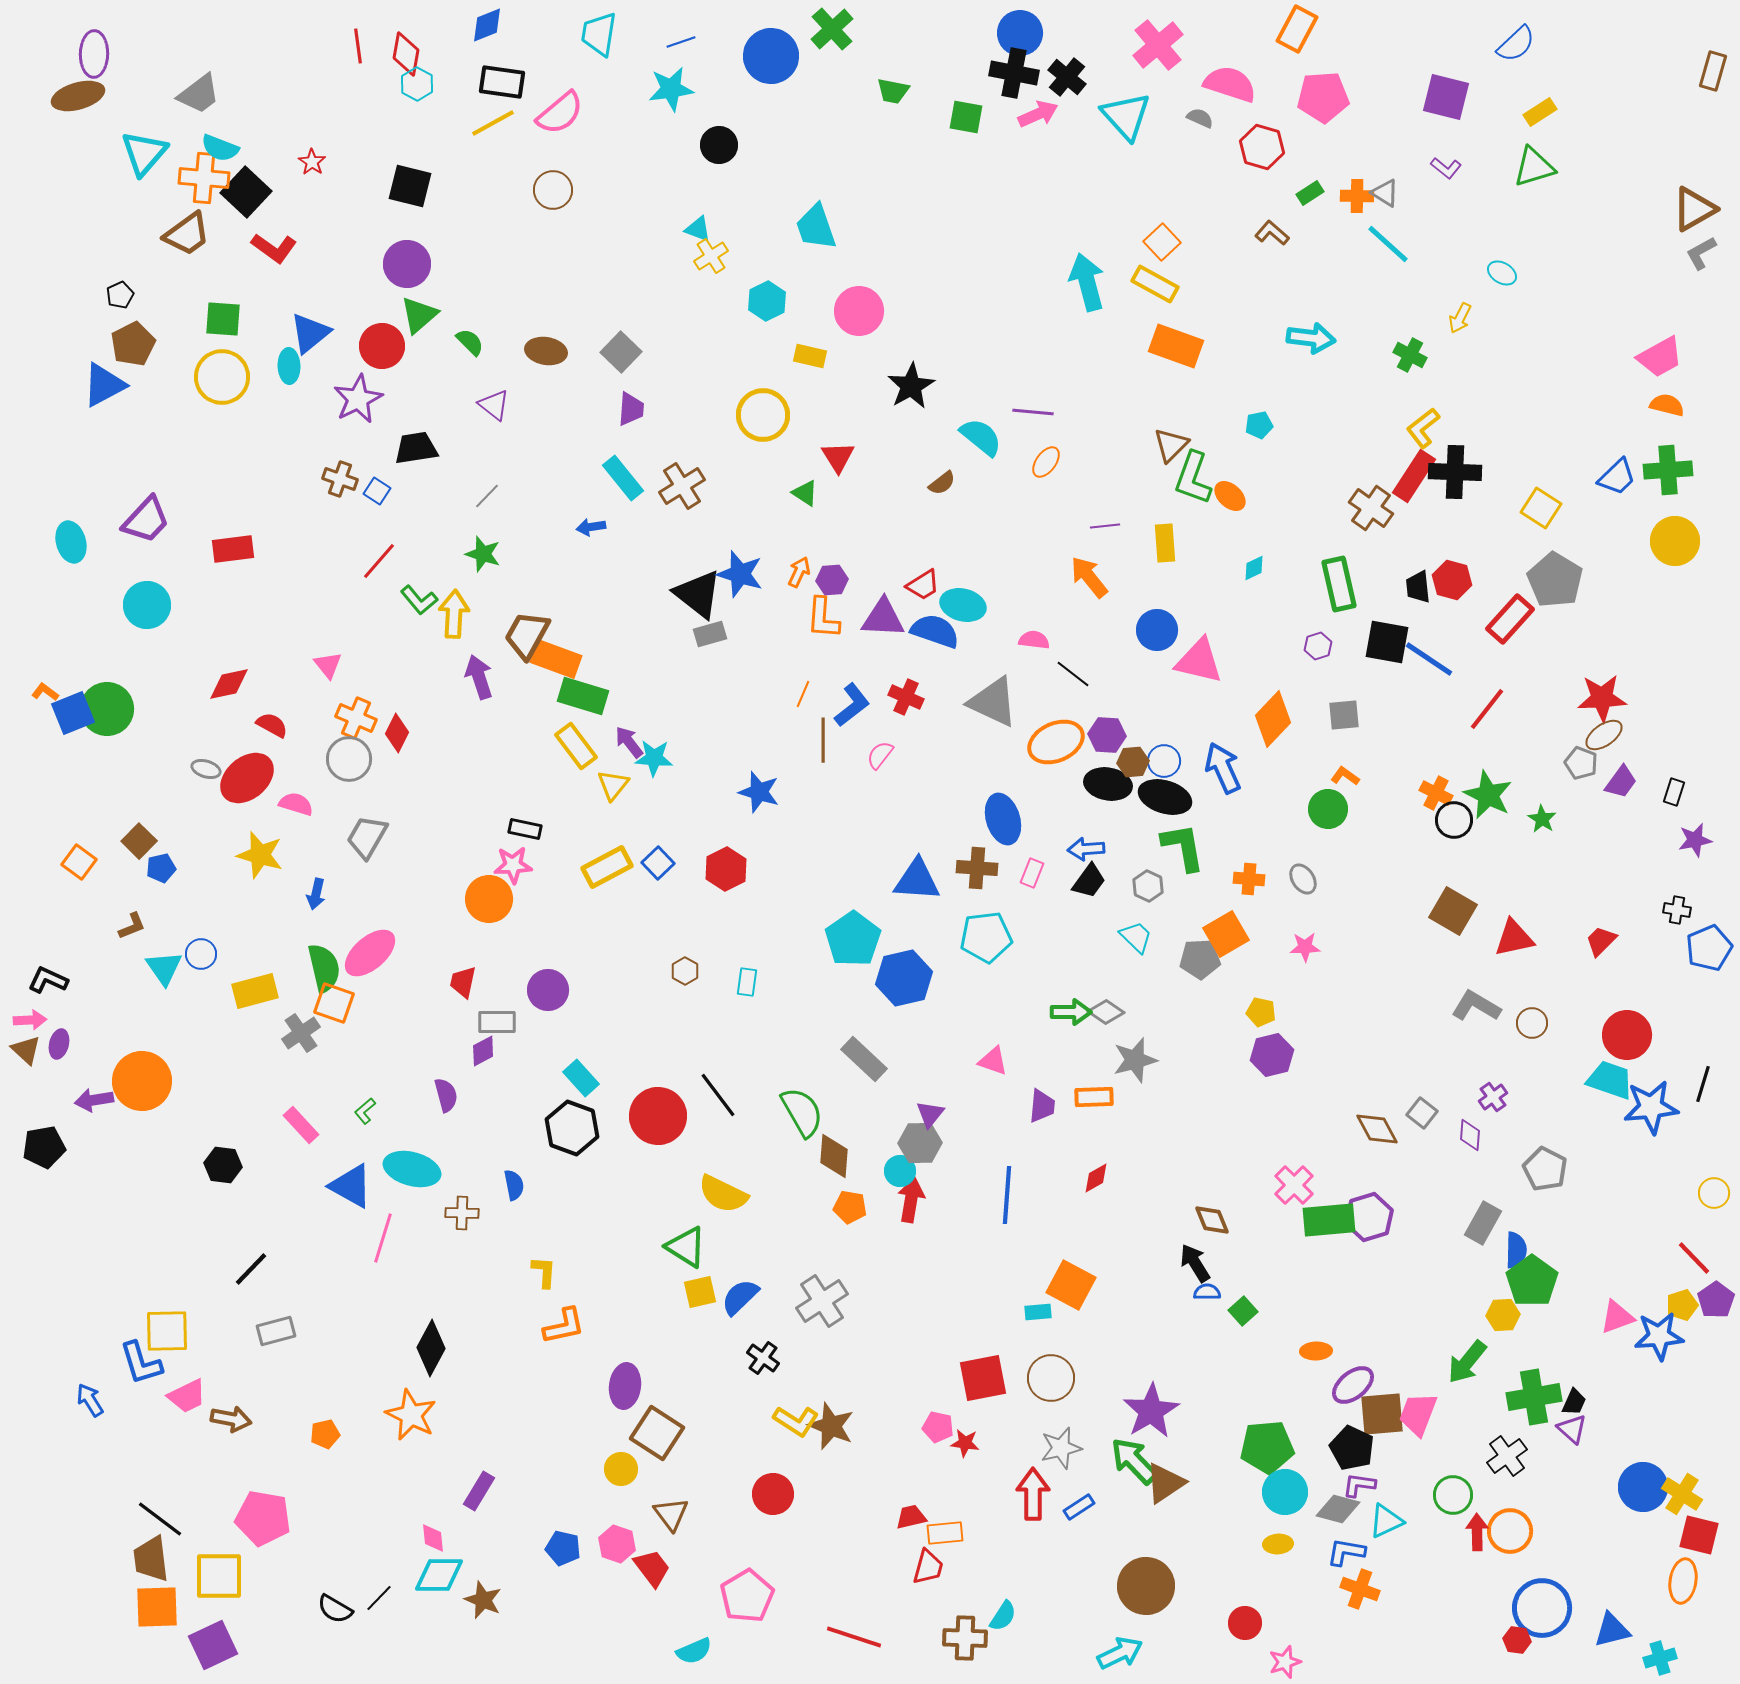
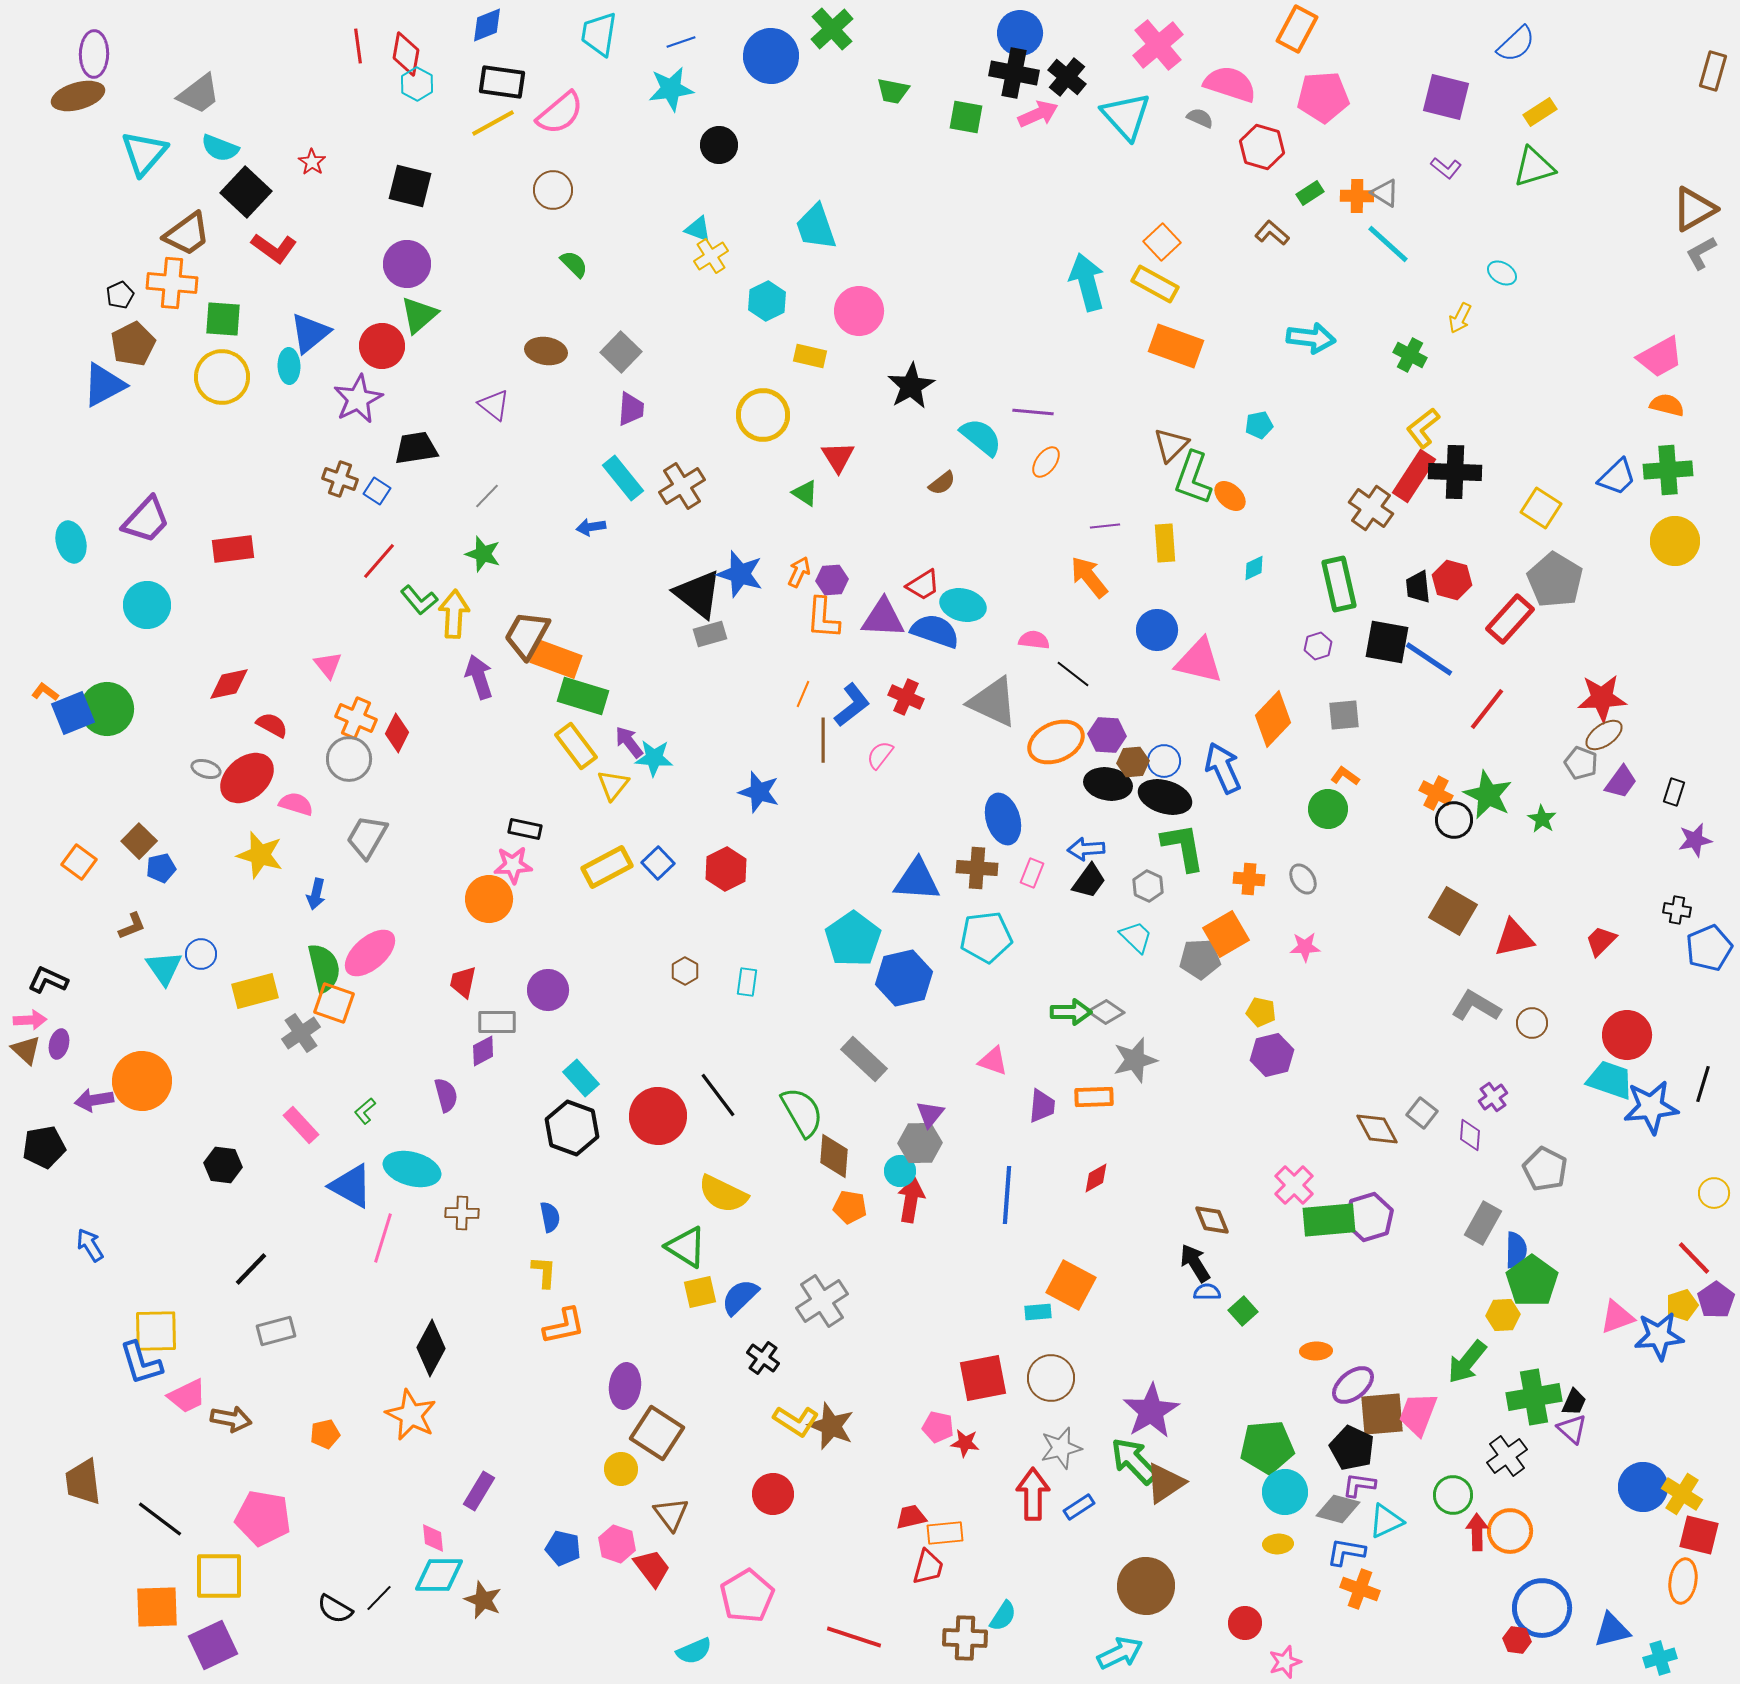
orange cross at (204, 178): moved 32 px left, 105 px down
green semicircle at (470, 342): moved 104 px right, 78 px up
blue semicircle at (514, 1185): moved 36 px right, 32 px down
yellow square at (167, 1331): moved 11 px left
blue arrow at (90, 1400): moved 155 px up
brown trapezoid at (151, 1559): moved 68 px left, 77 px up
